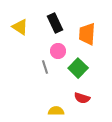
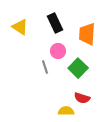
yellow semicircle: moved 10 px right
